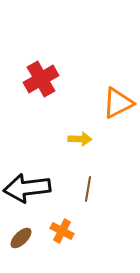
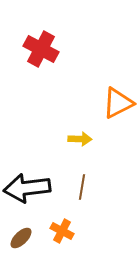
red cross: moved 30 px up; rotated 32 degrees counterclockwise
brown line: moved 6 px left, 2 px up
